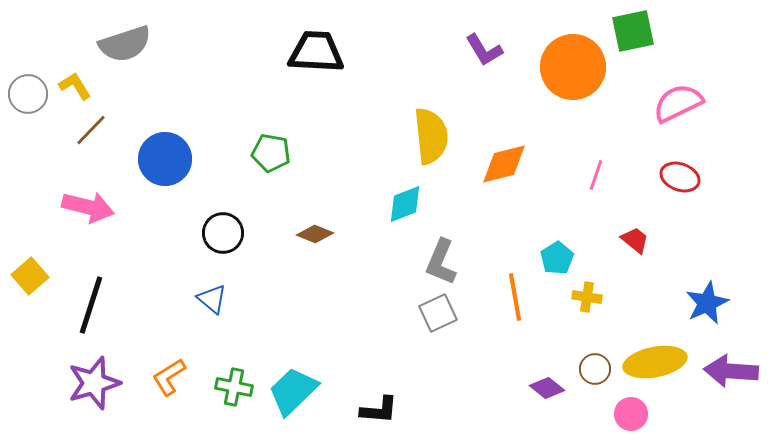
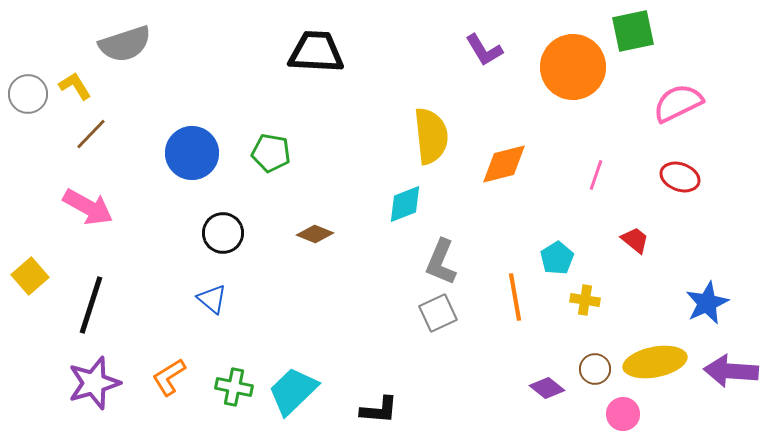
brown line: moved 4 px down
blue circle: moved 27 px right, 6 px up
pink arrow: rotated 15 degrees clockwise
yellow cross: moved 2 px left, 3 px down
pink circle: moved 8 px left
